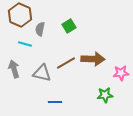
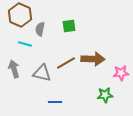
green square: rotated 24 degrees clockwise
